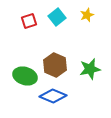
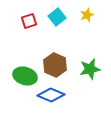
blue diamond: moved 2 px left, 1 px up
